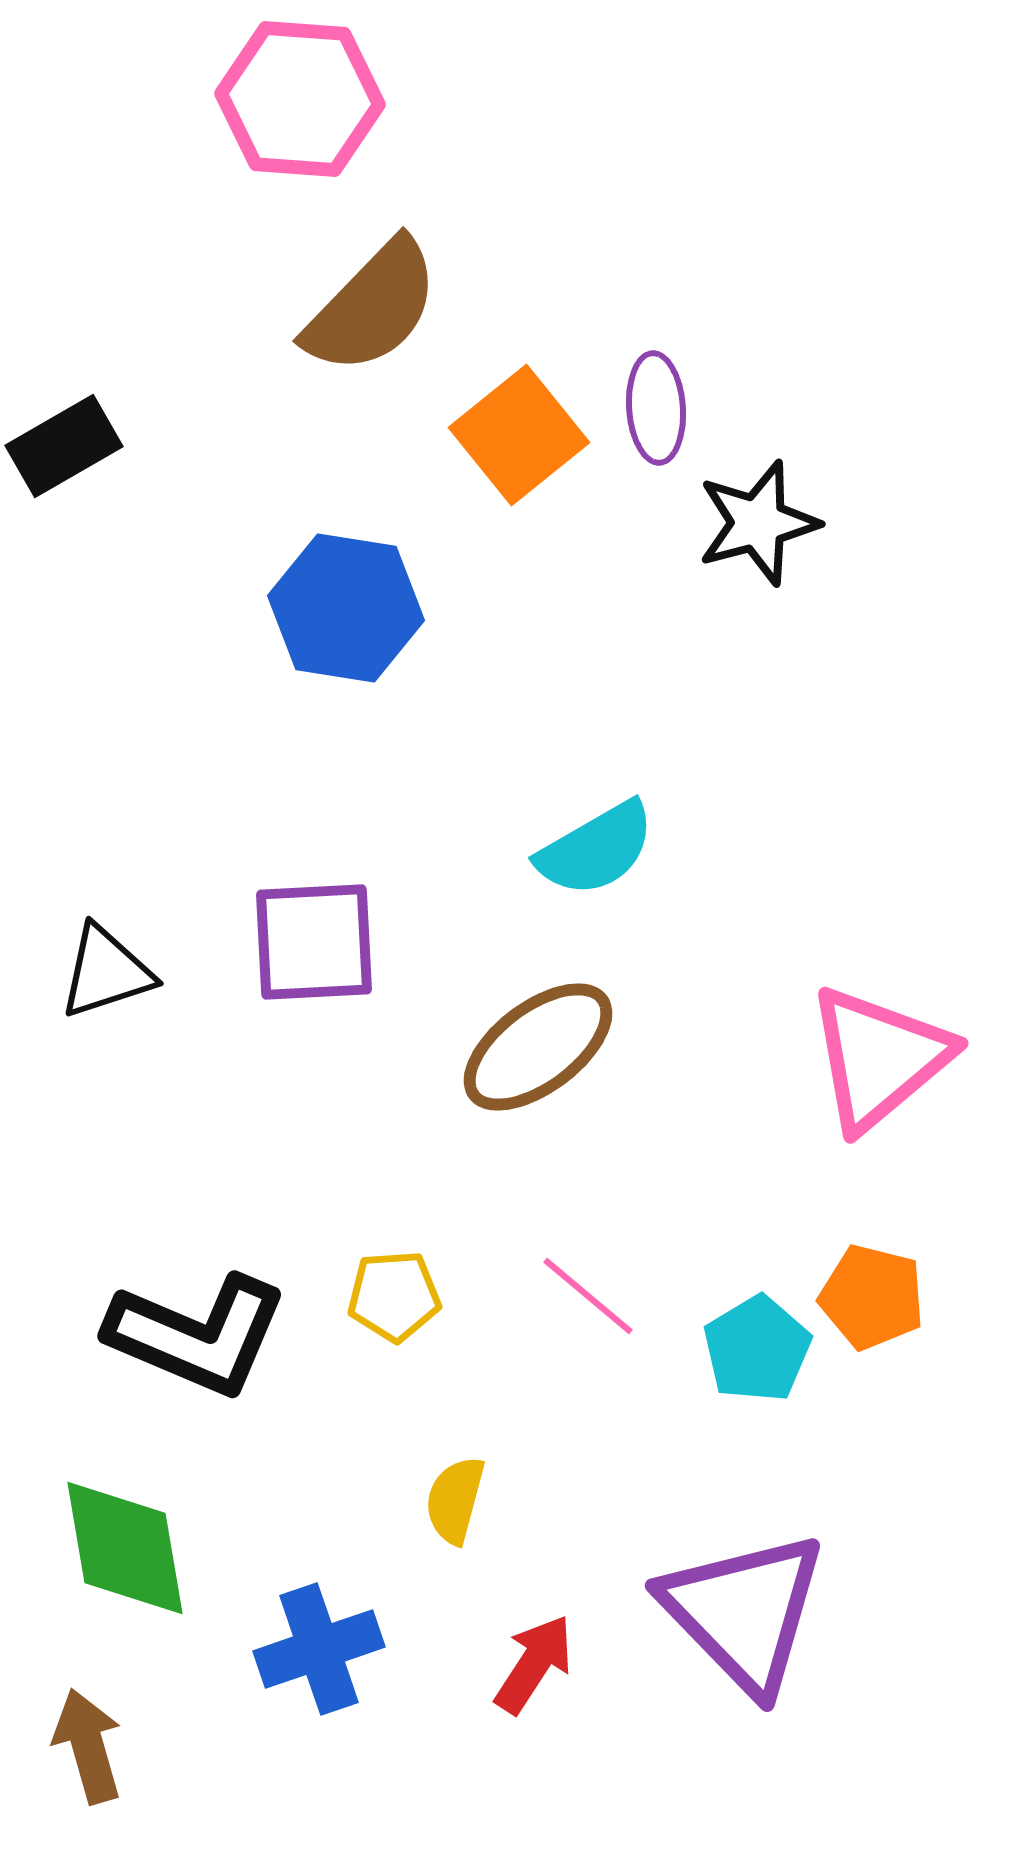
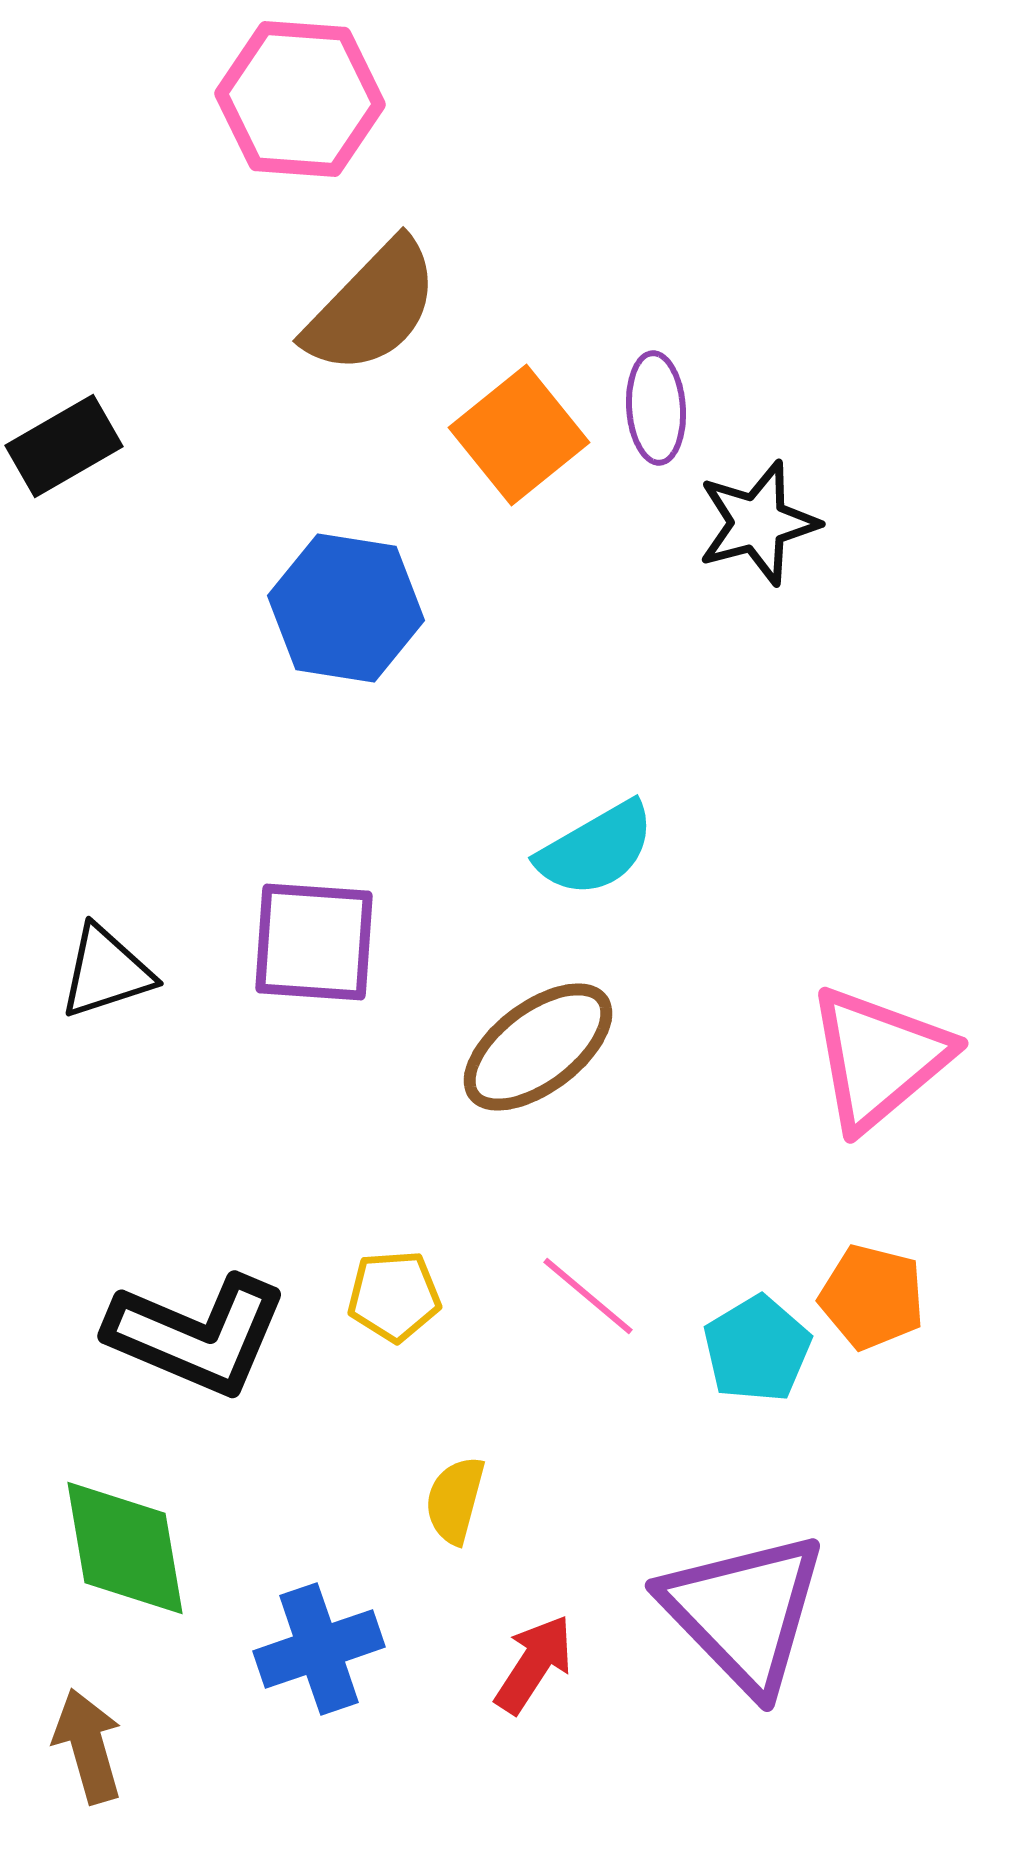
purple square: rotated 7 degrees clockwise
